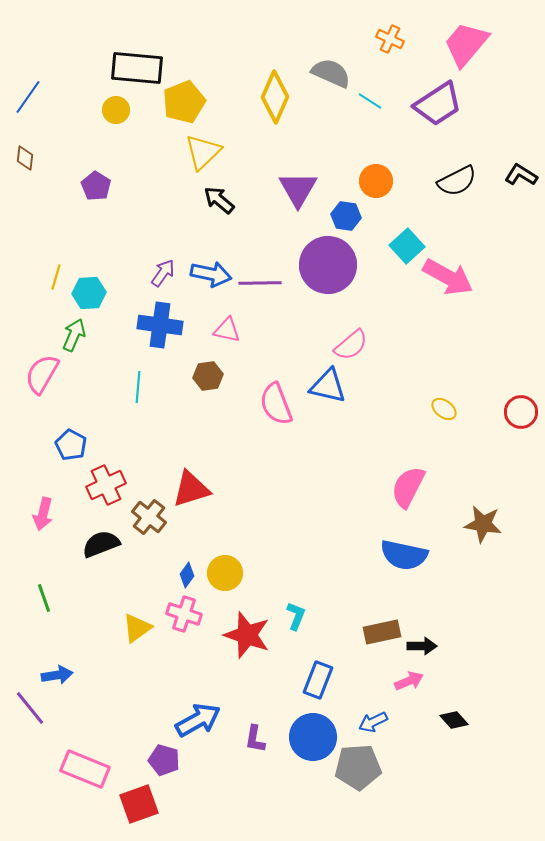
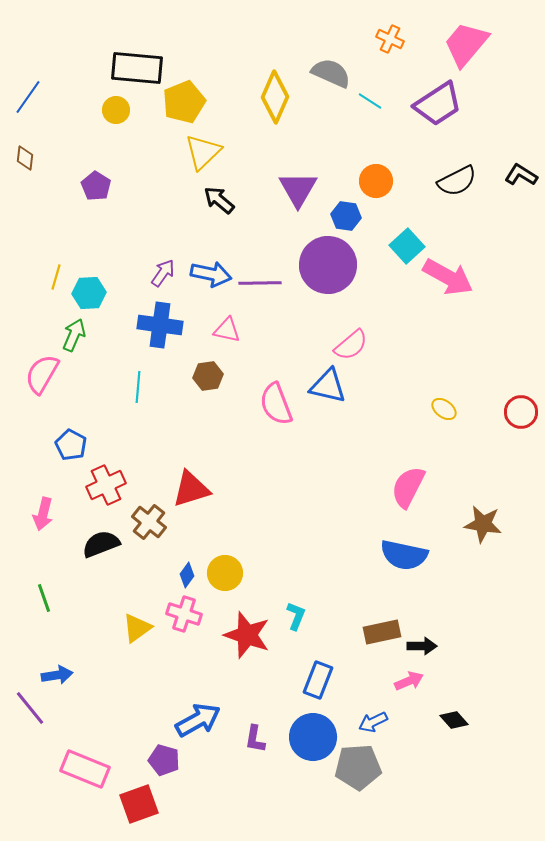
brown cross at (149, 517): moved 5 px down
